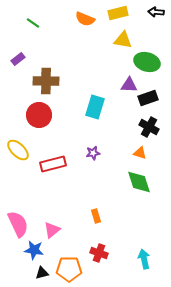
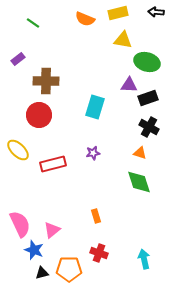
pink semicircle: moved 2 px right
blue star: rotated 12 degrees clockwise
